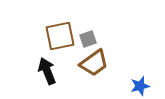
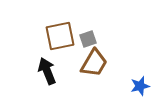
brown trapezoid: rotated 24 degrees counterclockwise
